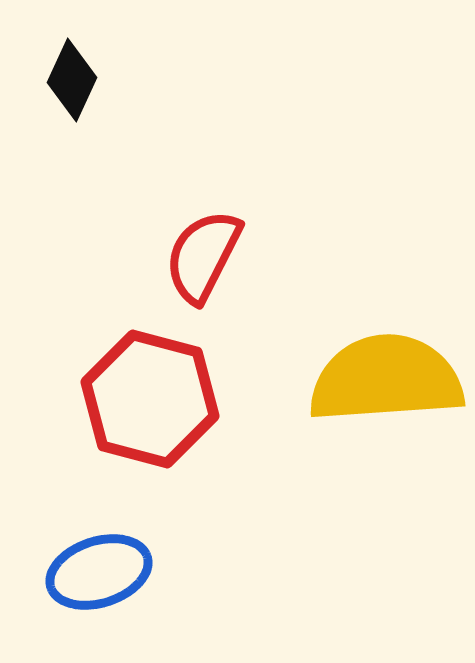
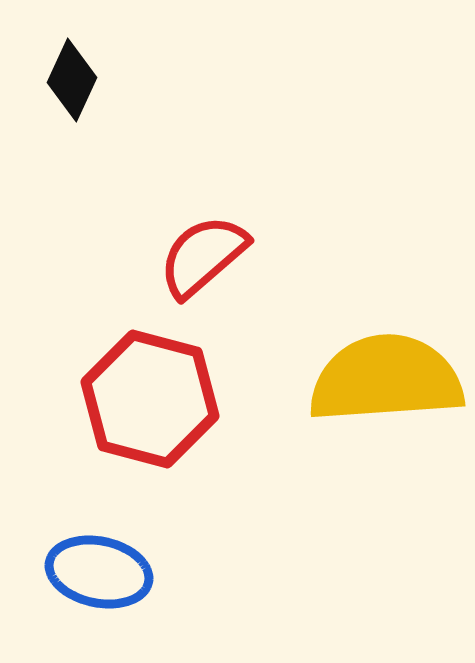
red semicircle: rotated 22 degrees clockwise
blue ellipse: rotated 30 degrees clockwise
